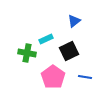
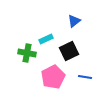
pink pentagon: rotated 10 degrees clockwise
